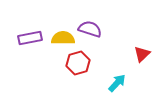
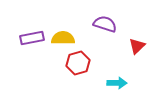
purple semicircle: moved 15 px right, 5 px up
purple rectangle: moved 2 px right
red triangle: moved 5 px left, 8 px up
cyan arrow: rotated 48 degrees clockwise
